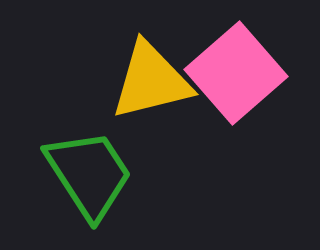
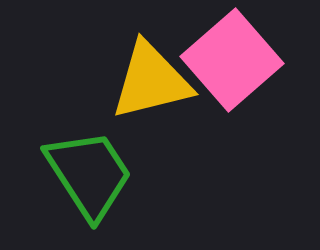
pink square: moved 4 px left, 13 px up
